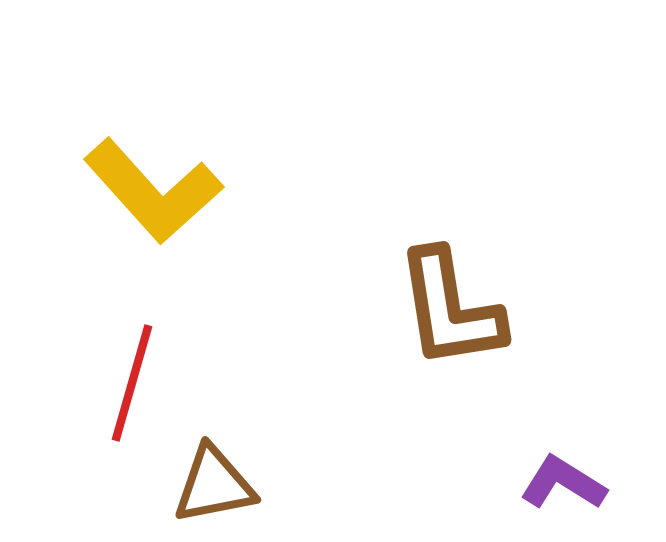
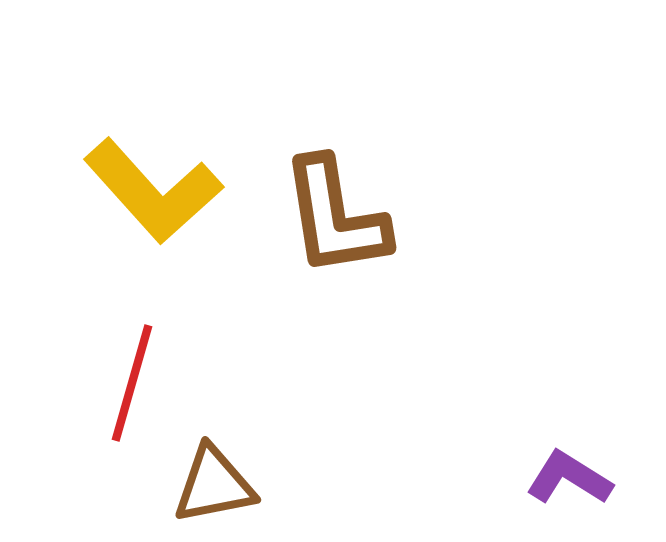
brown L-shape: moved 115 px left, 92 px up
purple L-shape: moved 6 px right, 5 px up
